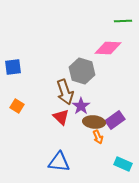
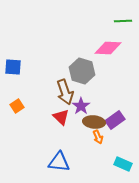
blue square: rotated 12 degrees clockwise
orange square: rotated 24 degrees clockwise
